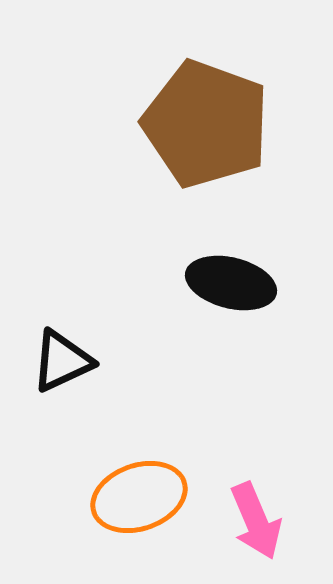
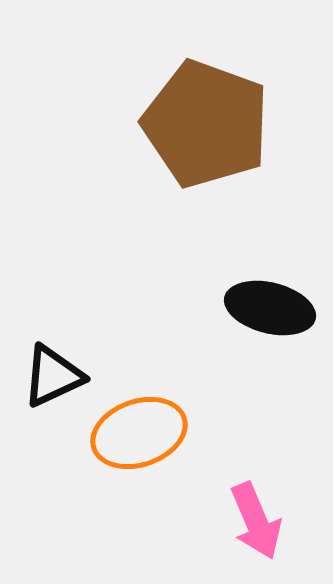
black ellipse: moved 39 px right, 25 px down
black triangle: moved 9 px left, 15 px down
orange ellipse: moved 64 px up
